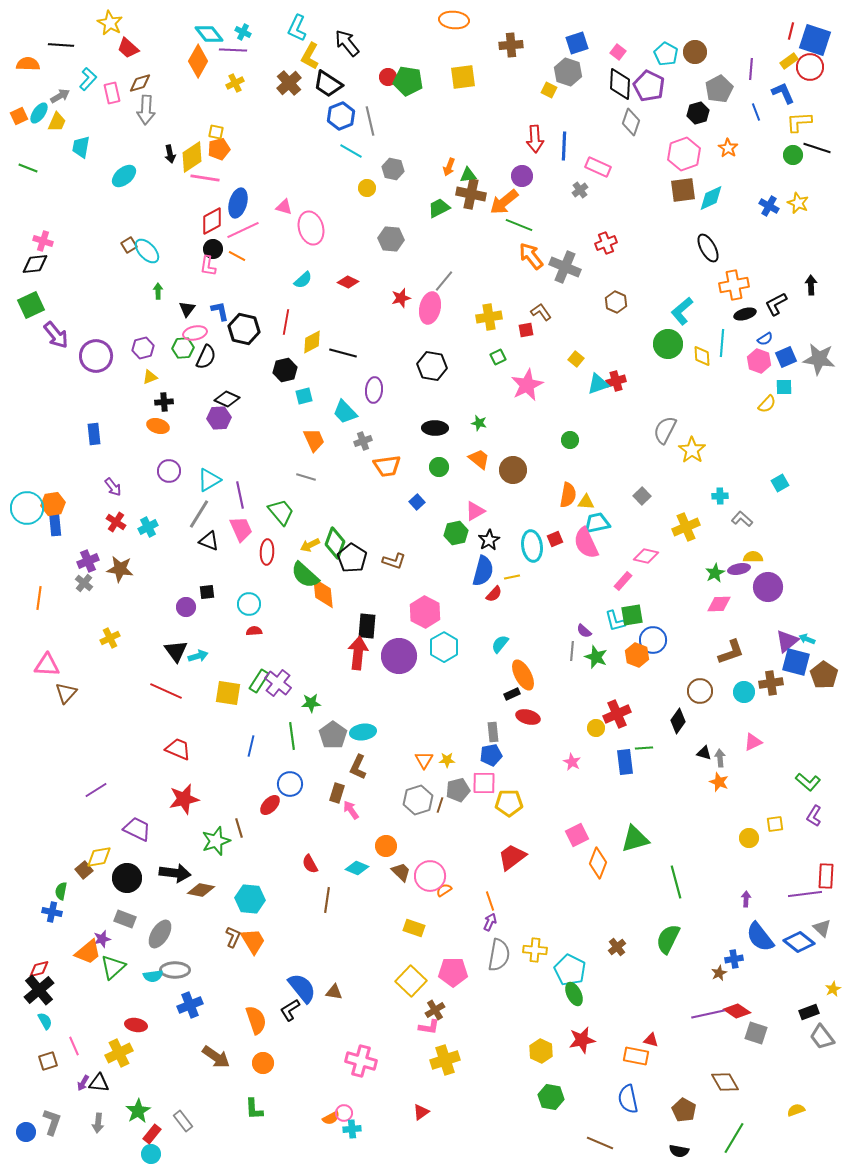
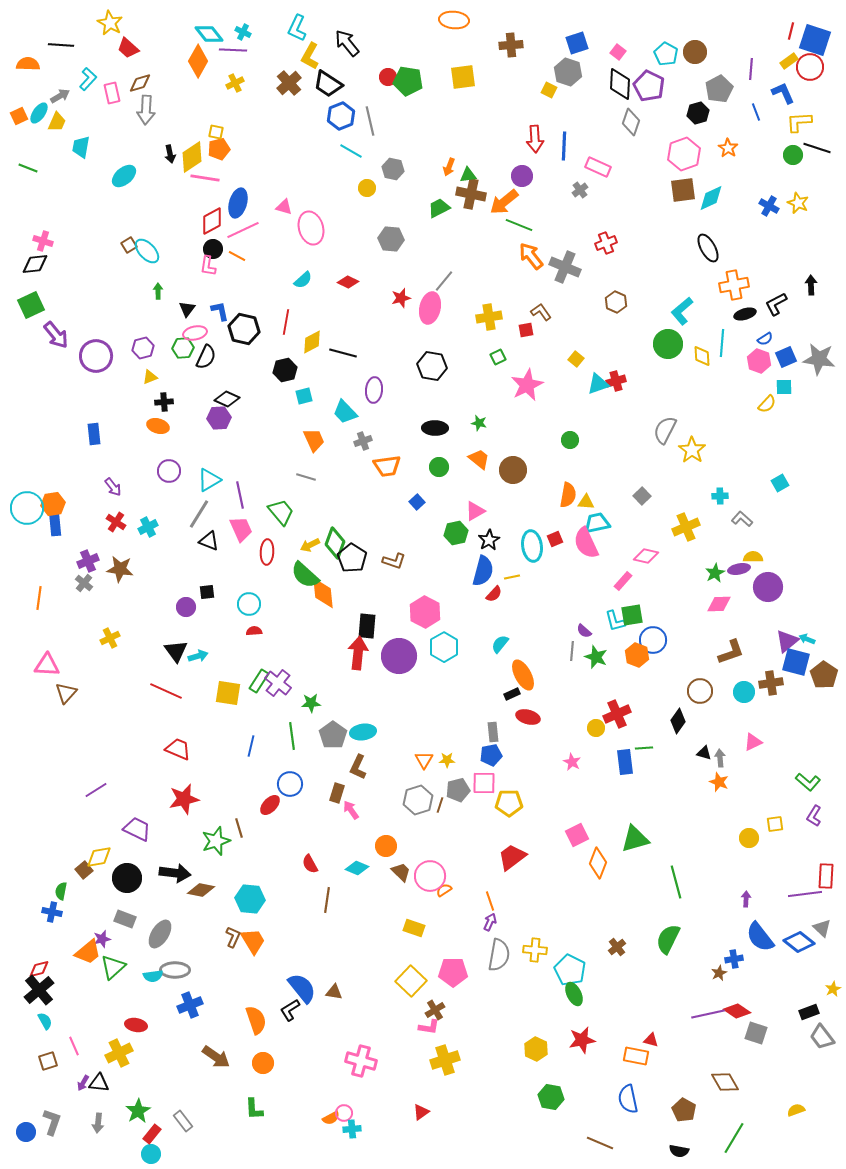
yellow hexagon at (541, 1051): moved 5 px left, 2 px up
